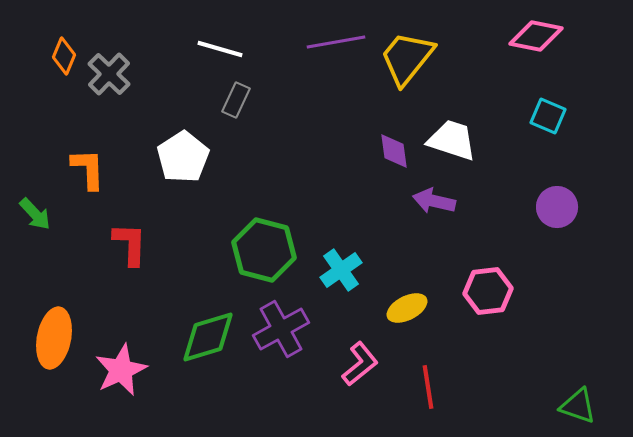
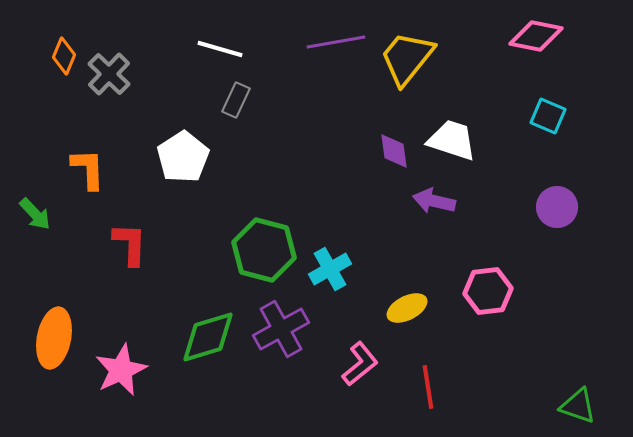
cyan cross: moved 11 px left, 1 px up; rotated 6 degrees clockwise
